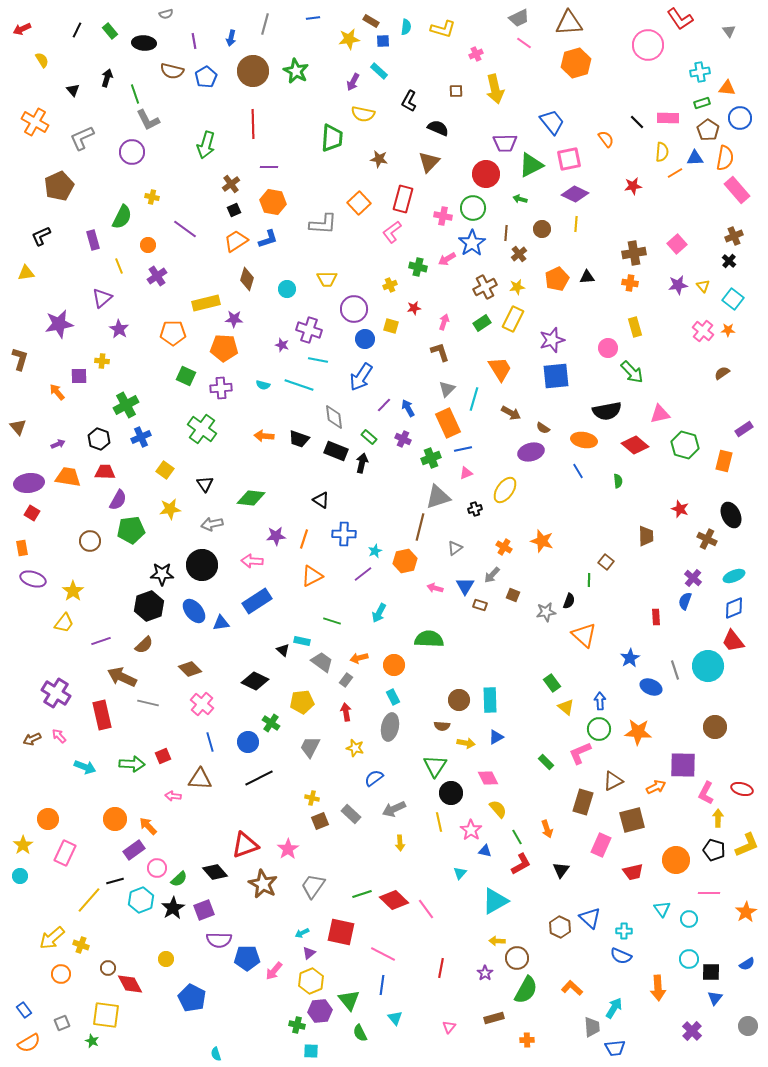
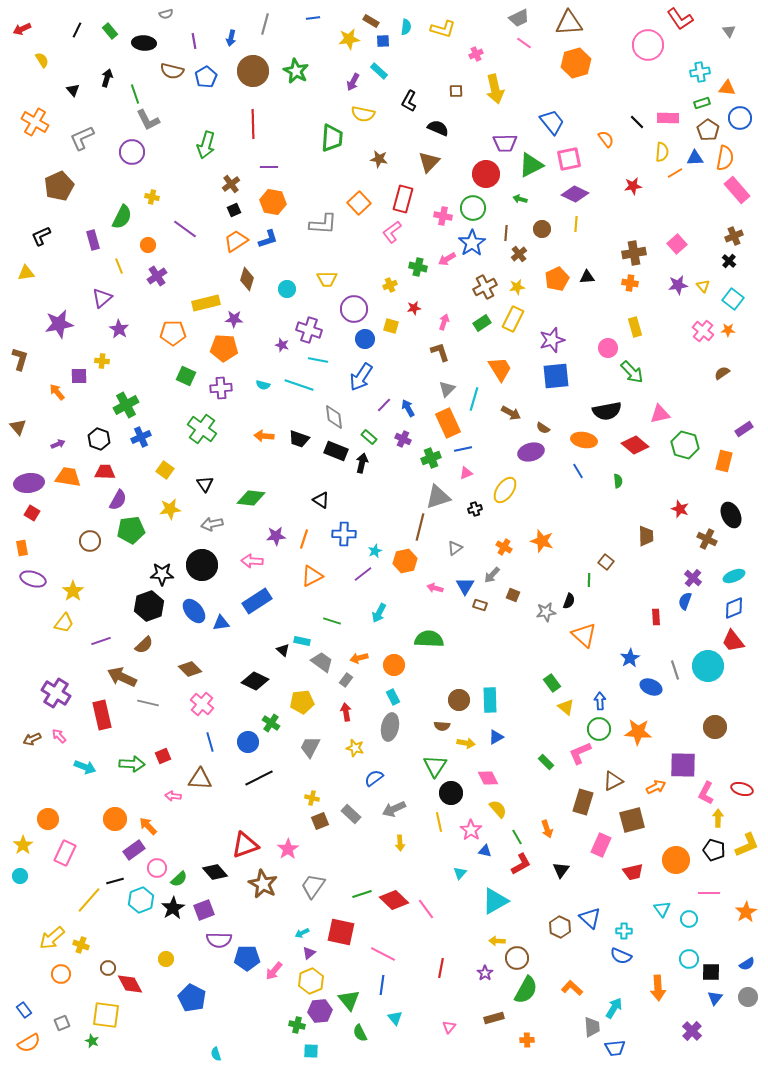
gray circle at (748, 1026): moved 29 px up
